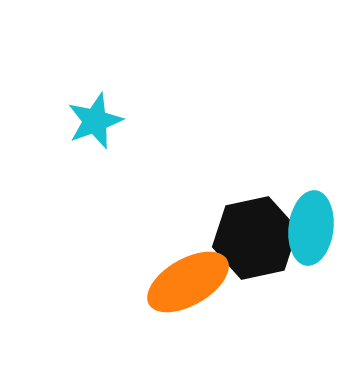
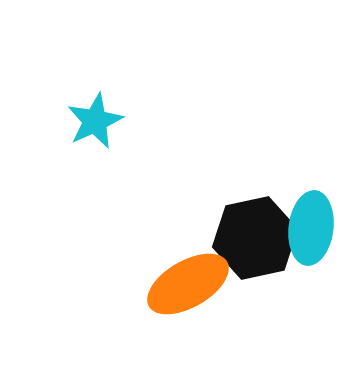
cyan star: rotated 4 degrees counterclockwise
orange ellipse: moved 2 px down
